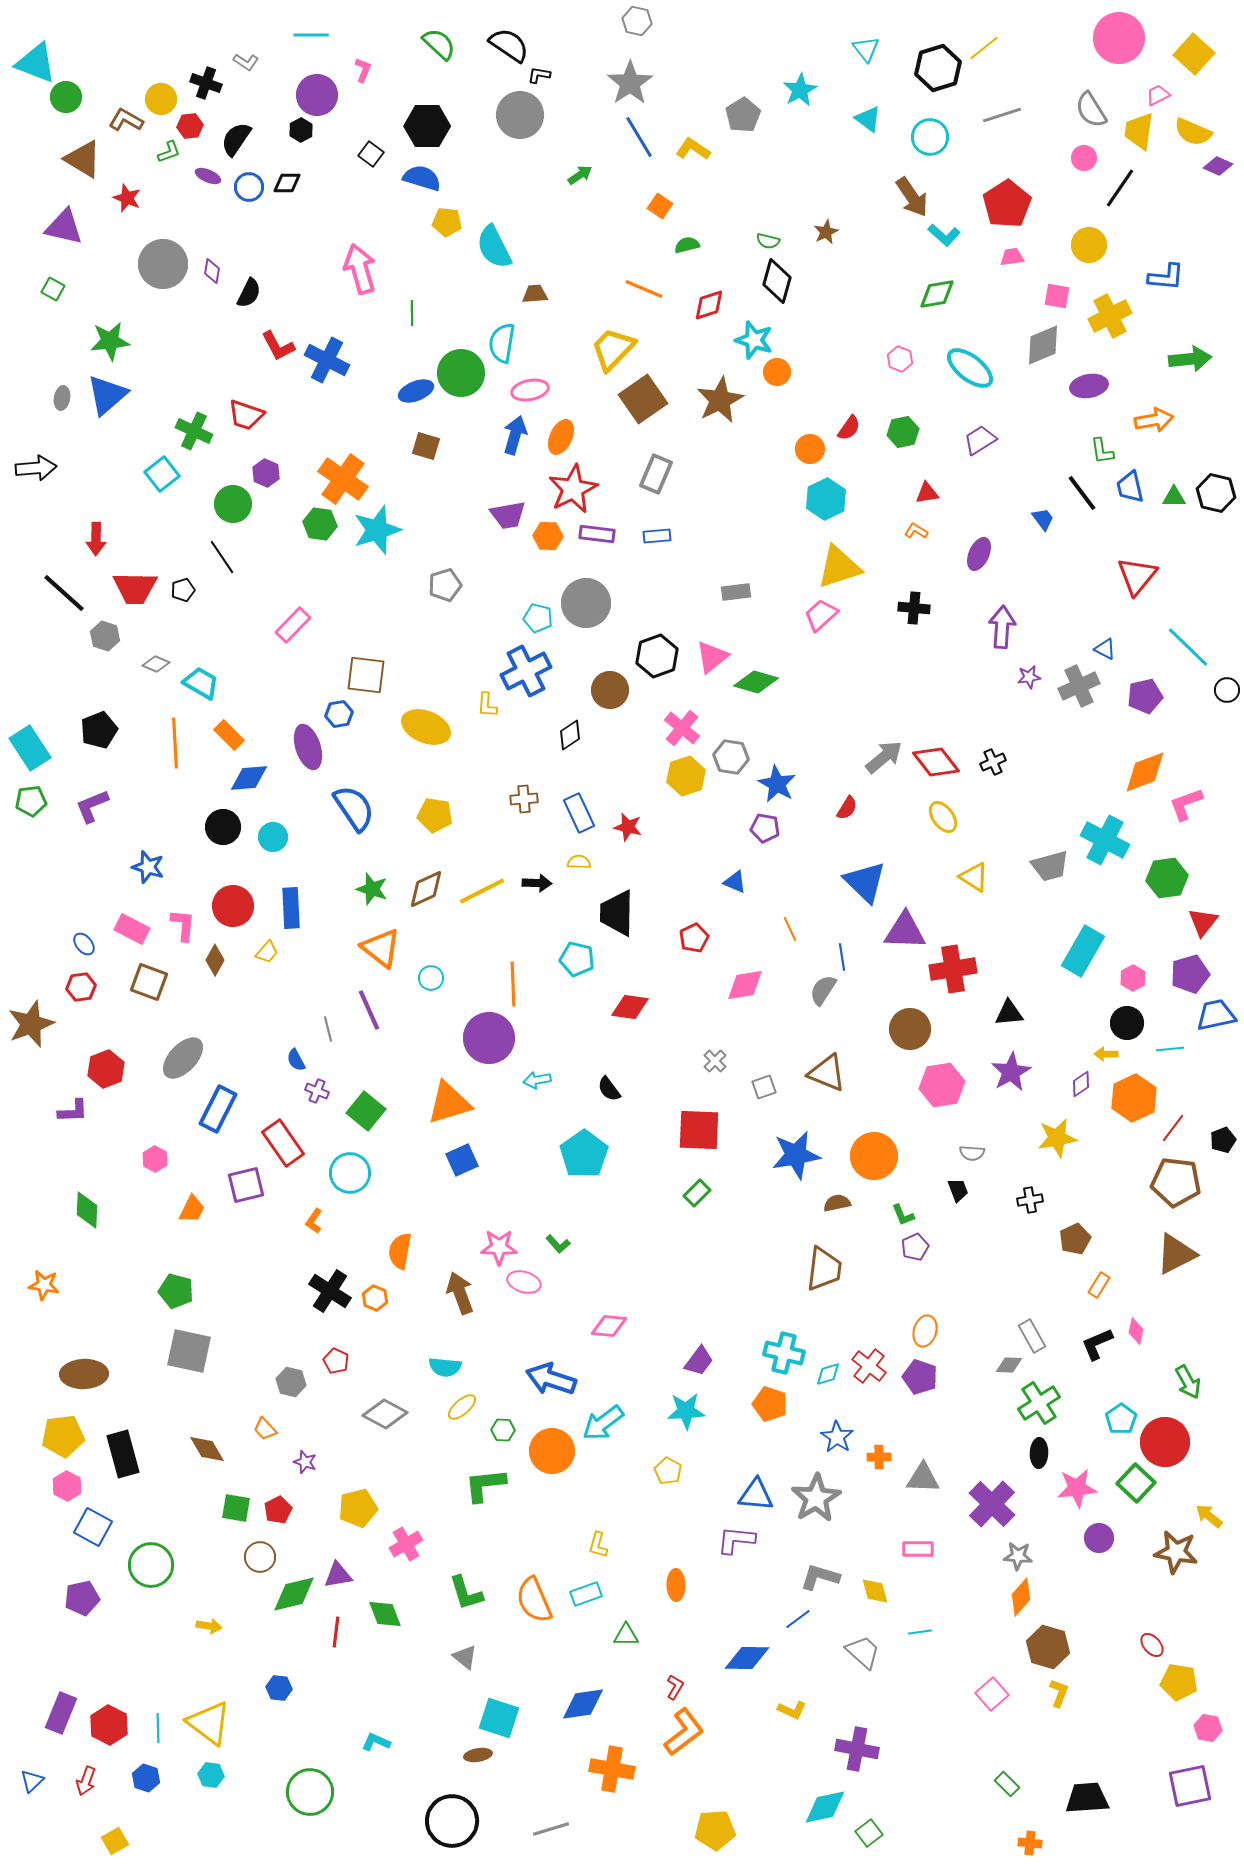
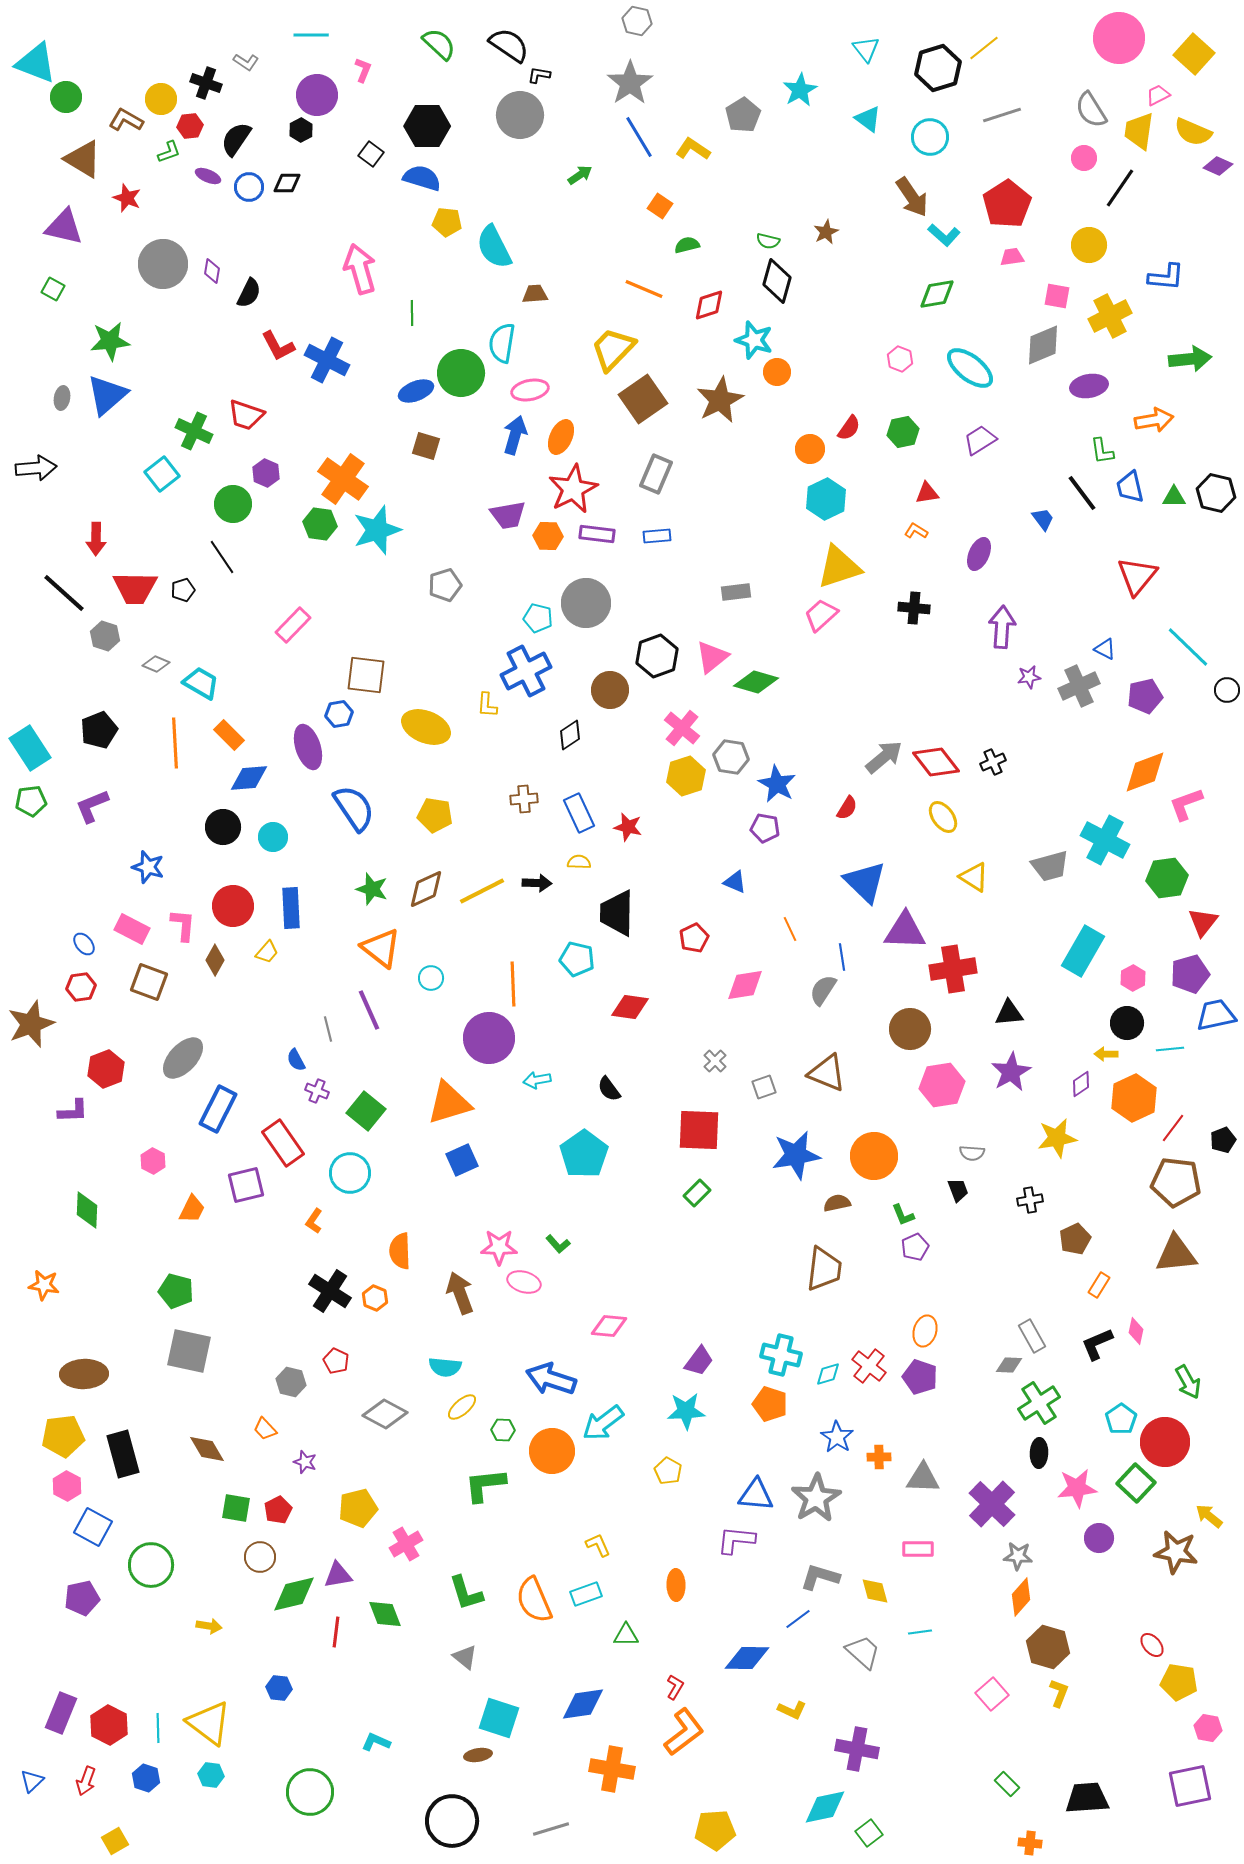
pink hexagon at (155, 1159): moved 2 px left, 2 px down
orange semicircle at (400, 1251): rotated 12 degrees counterclockwise
brown triangle at (1176, 1254): rotated 21 degrees clockwise
cyan cross at (784, 1353): moved 3 px left, 2 px down
yellow L-shape at (598, 1545): rotated 140 degrees clockwise
